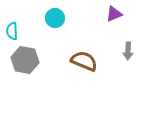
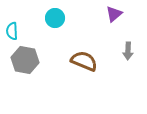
purple triangle: rotated 18 degrees counterclockwise
